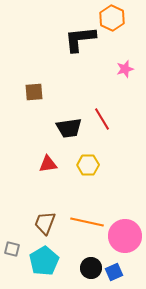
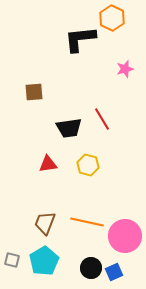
yellow hexagon: rotated 15 degrees clockwise
gray square: moved 11 px down
